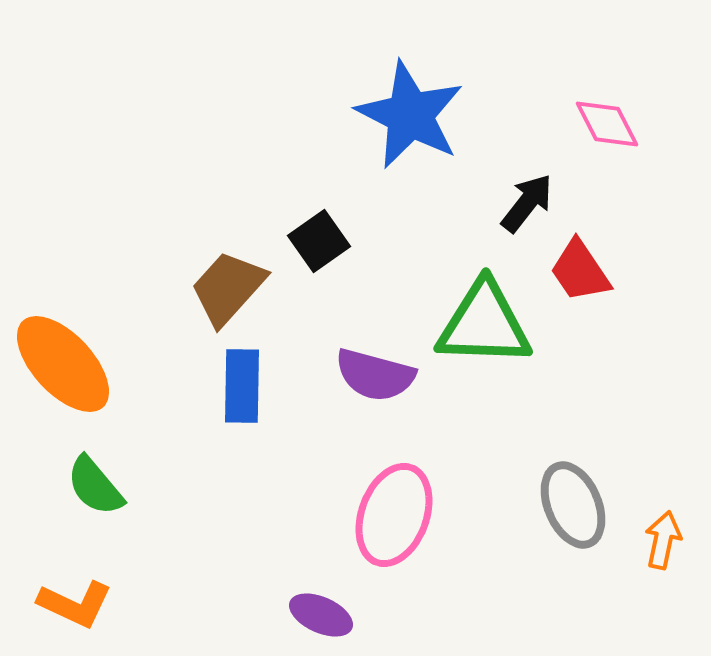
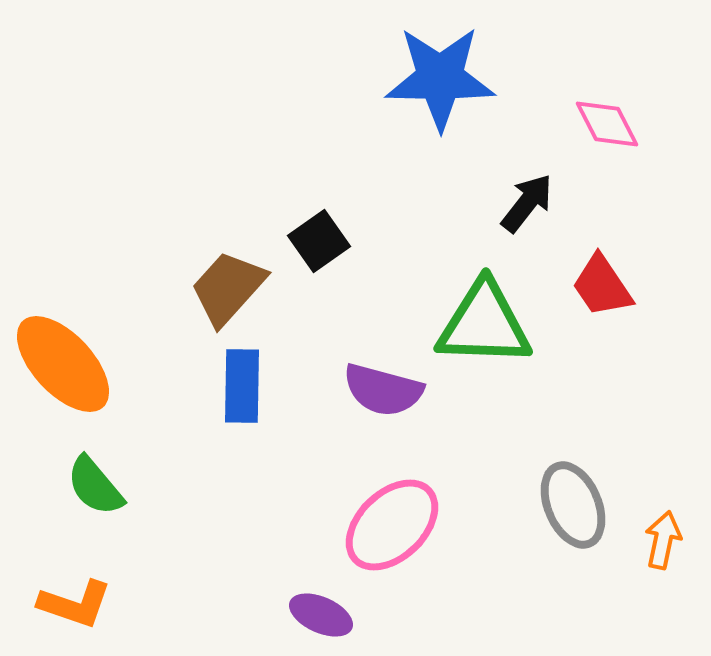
blue star: moved 30 px right, 37 px up; rotated 26 degrees counterclockwise
red trapezoid: moved 22 px right, 15 px down
purple semicircle: moved 8 px right, 15 px down
pink ellipse: moved 2 px left, 10 px down; rotated 26 degrees clockwise
orange L-shape: rotated 6 degrees counterclockwise
